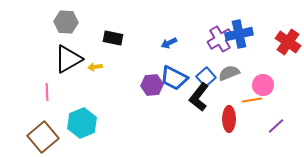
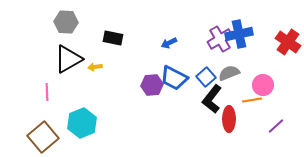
black L-shape: moved 13 px right, 2 px down
